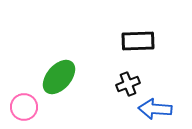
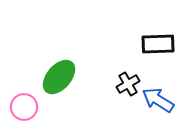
black rectangle: moved 20 px right, 3 px down
black cross: rotated 10 degrees counterclockwise
blue arrow: moved 3 px right, 9 px up; rotated 28 degrees clockwise
